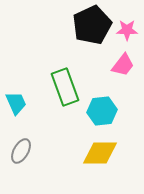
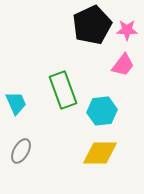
green rectangle: moved 2 px left, 3 px down
